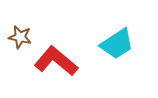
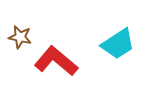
cyan trapezoid: moved 1 px right
